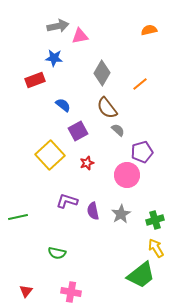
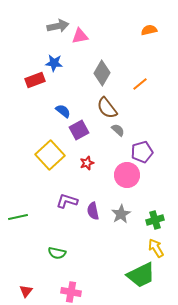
blue star: moved 5 px down
blue semicircle: moved 6 px down
purple square: moved 1 px right, 1 px up
green trapezoid: rotated 12 degrees clockwise
